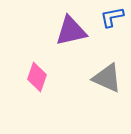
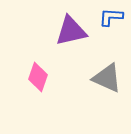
blue L-shape: moved 1 px left; rotated 15 degrees clockwise
pink diamond: moved 1 px right
